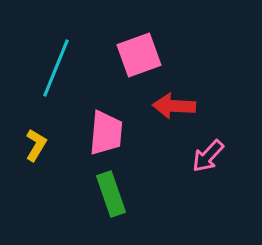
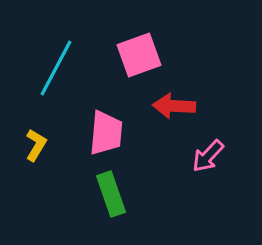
cyan line: rotated 6 degrees clockwise
